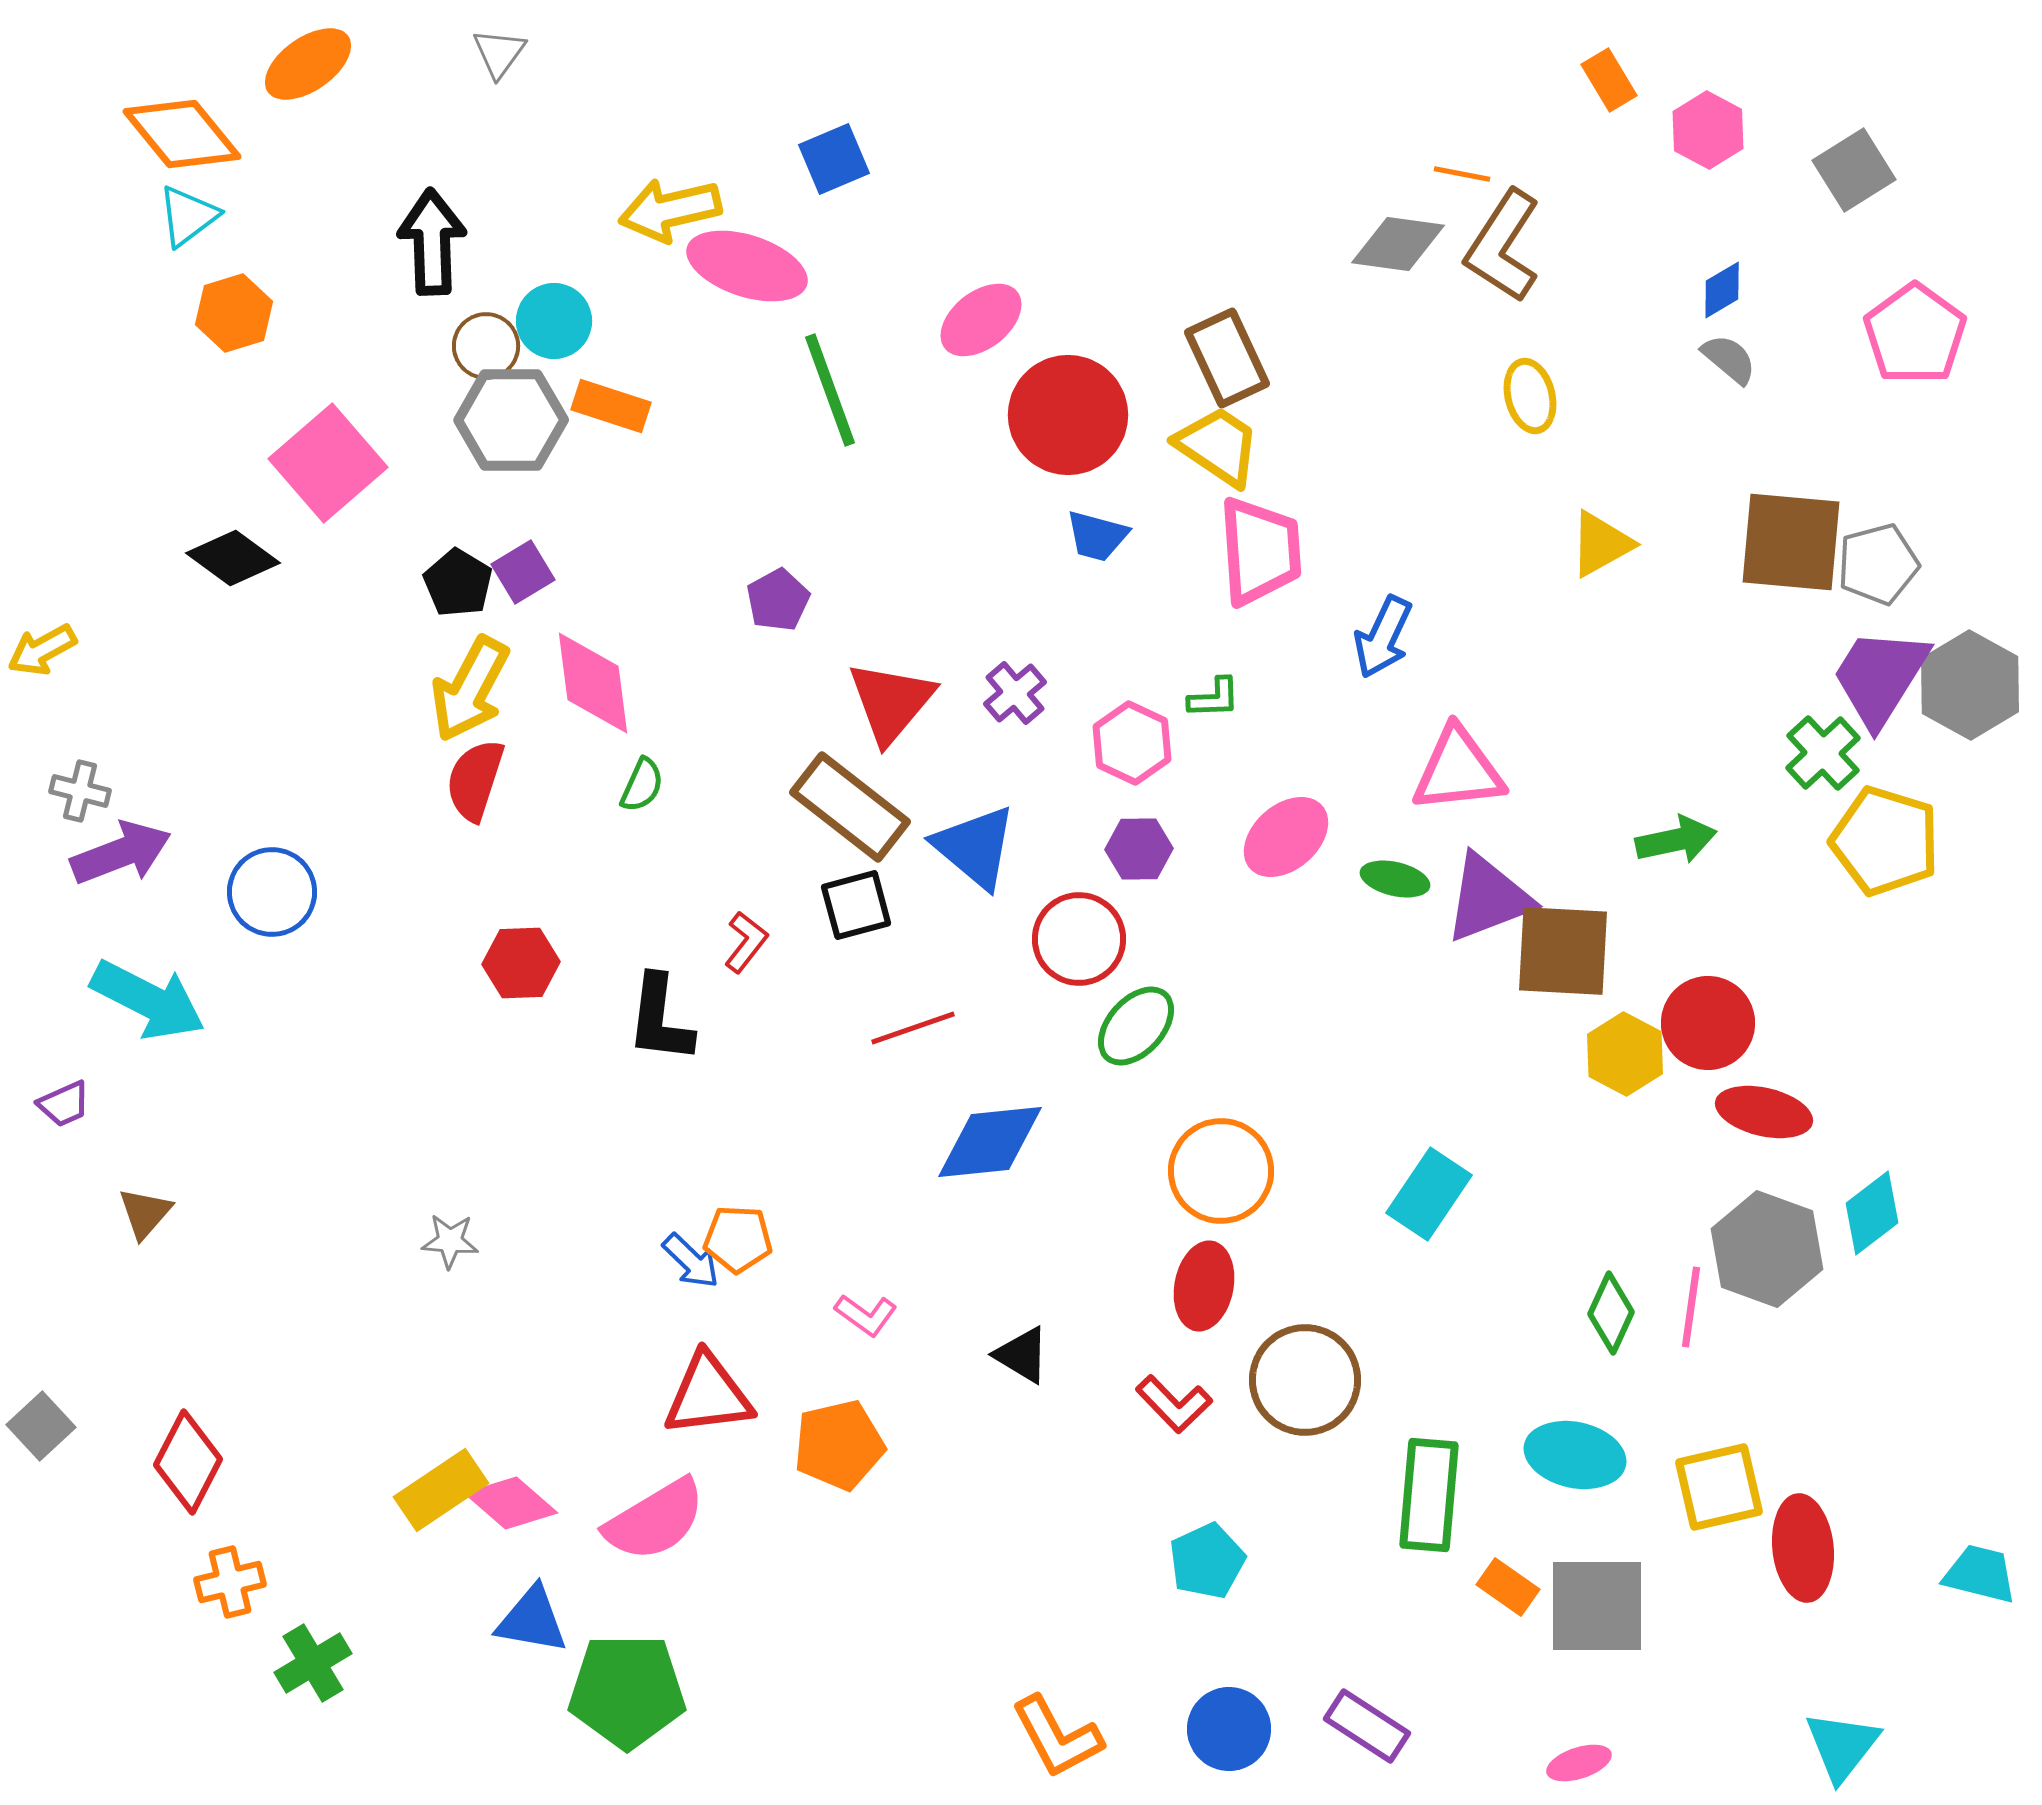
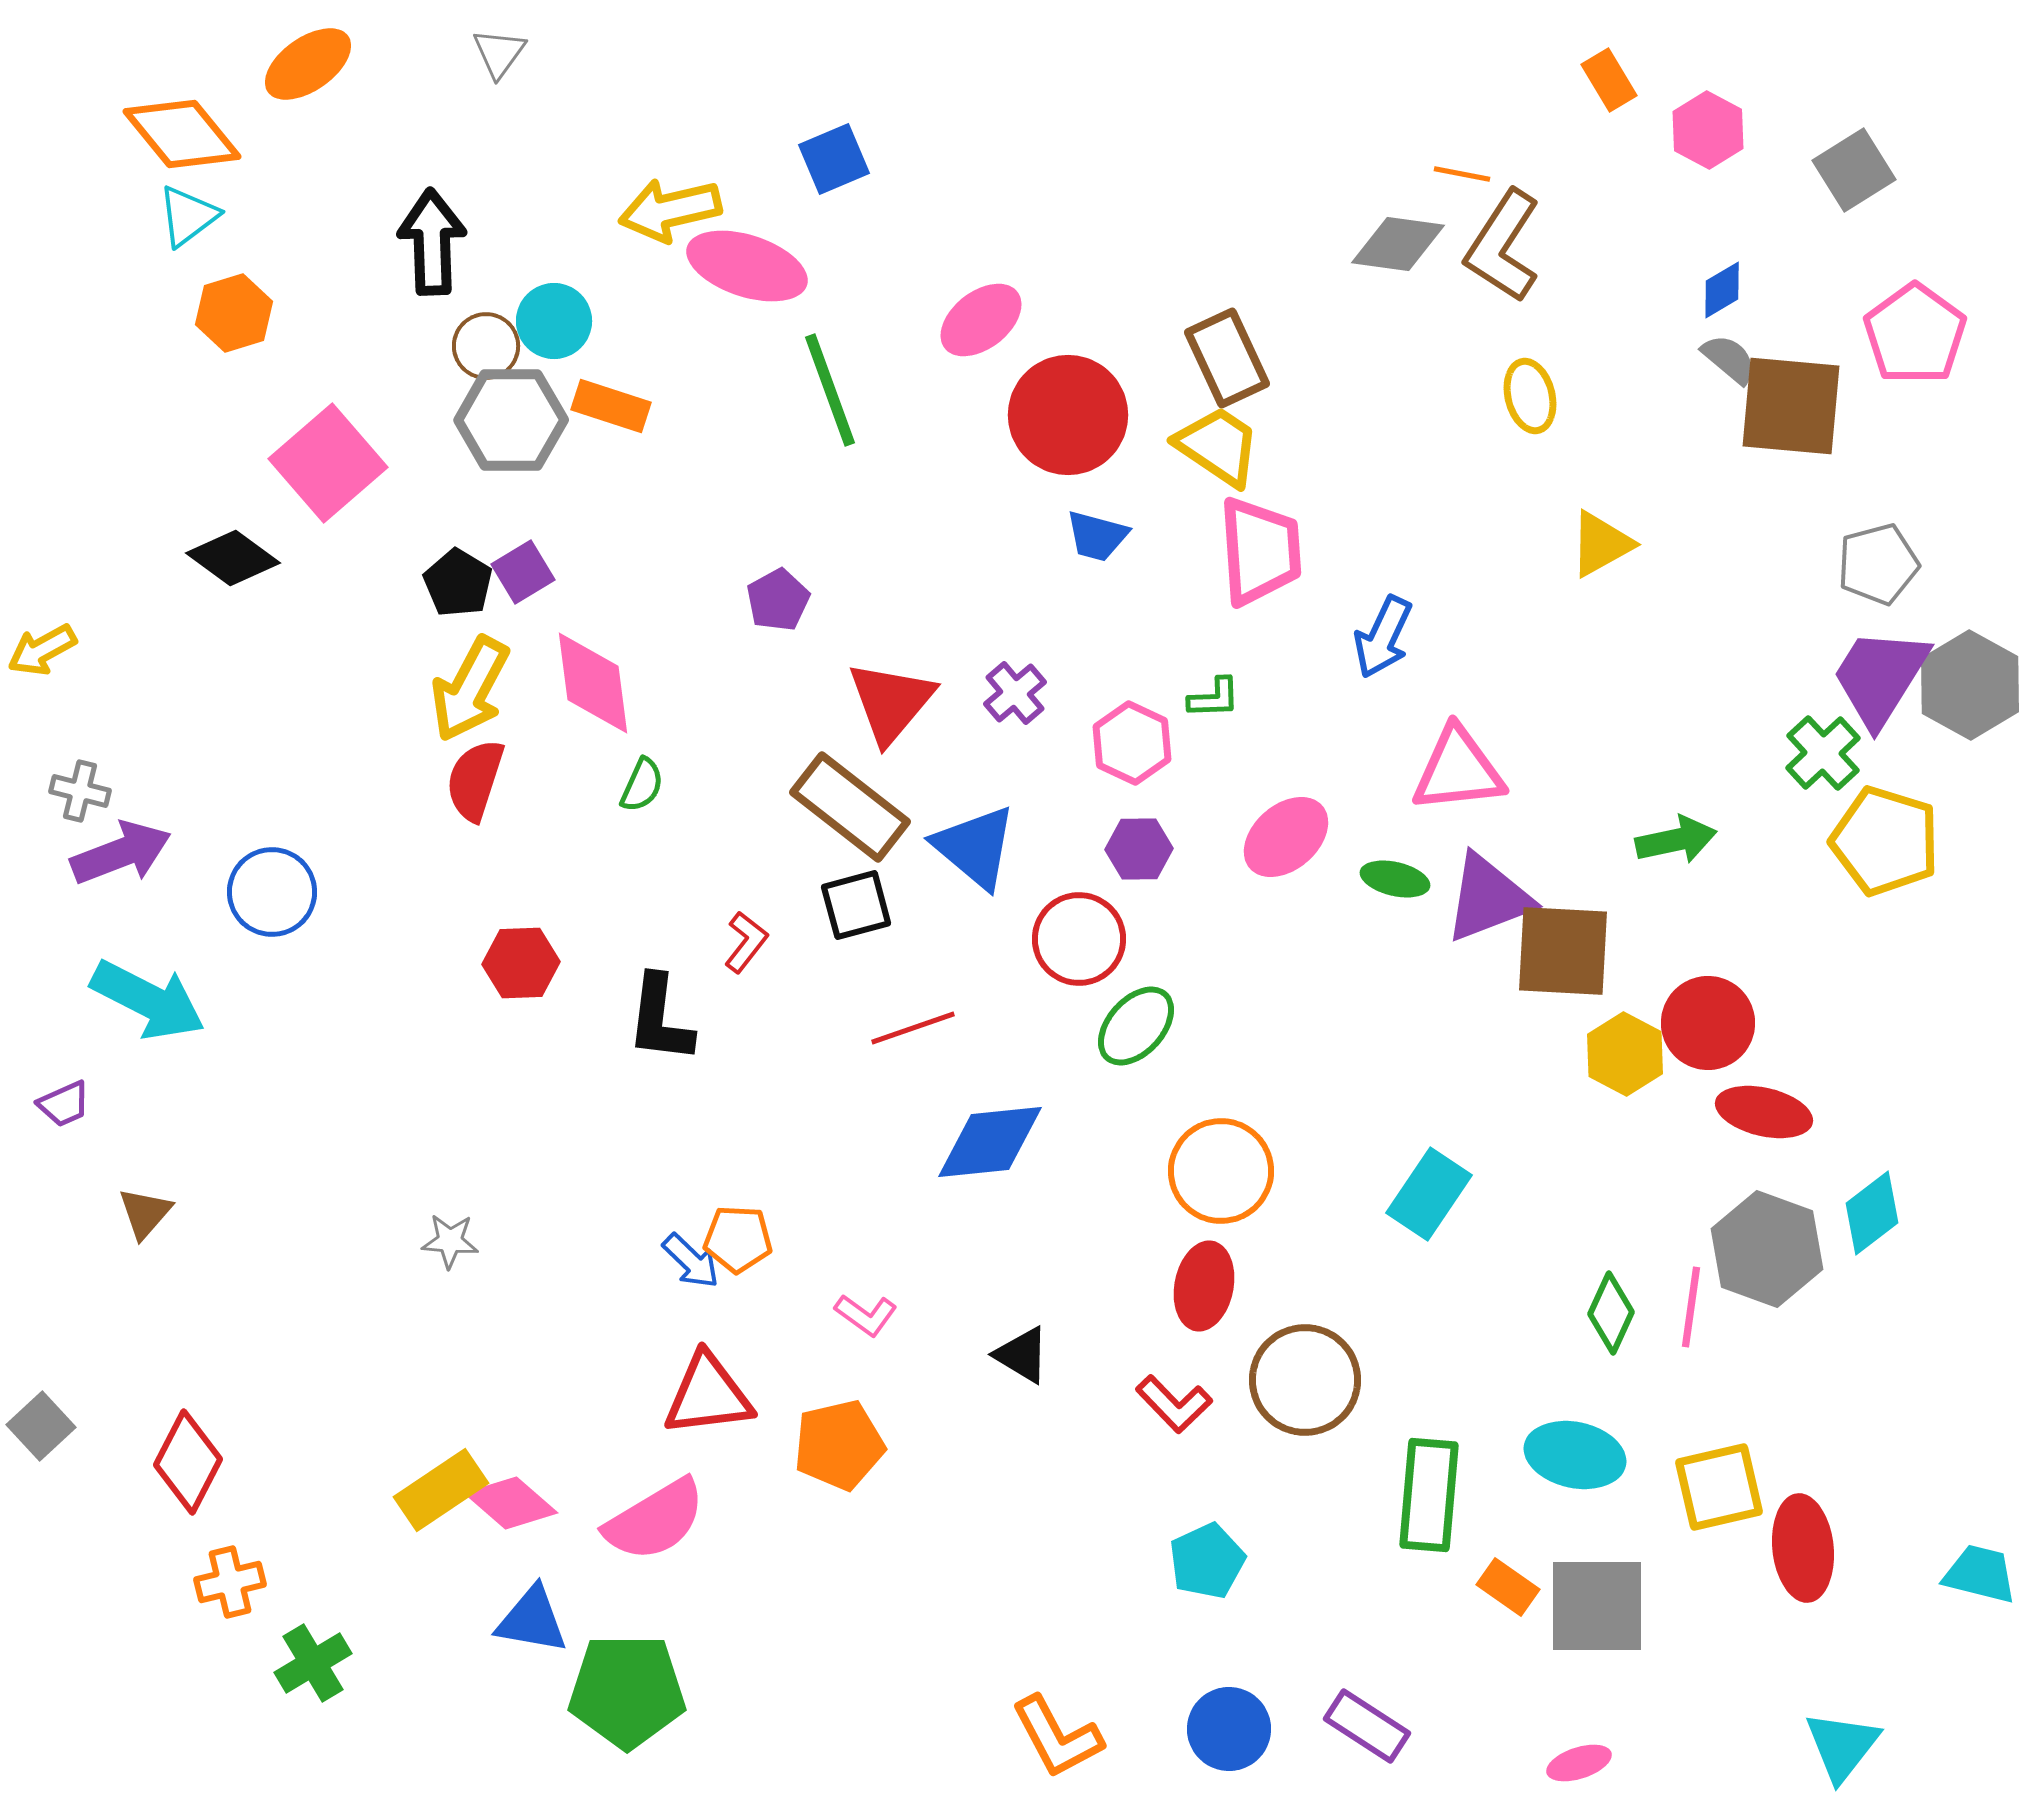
brown square at (1791, 542): moved 136 px up
